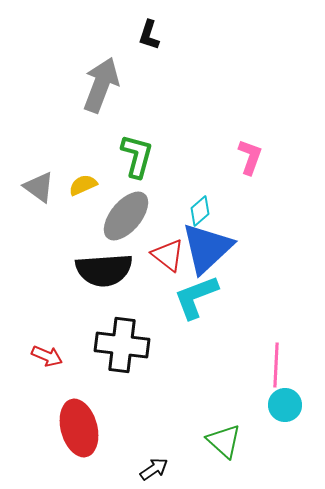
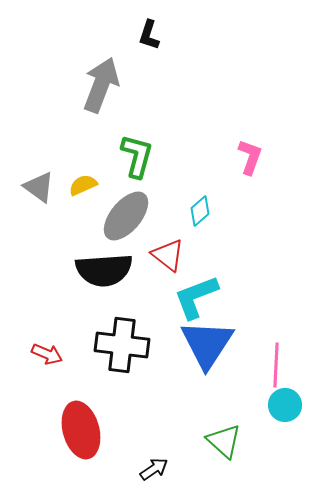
blue triangle: moved 96 px down; rotated 14 degrees counterclockwise
red arrow: moved 2 px up
red ellipse: moved 2 px right, 2 px down
